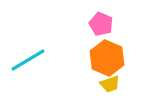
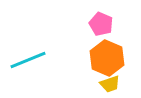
cyan line: rotated 9 degrees clockwise
